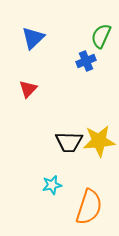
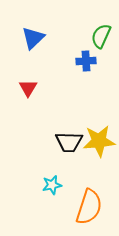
blue cross: rotated 18 degrees clockwise
red triangle: moved 1 px up; rotated 12 degrees counterclockwise
